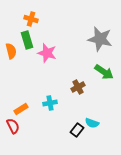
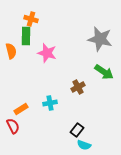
green rectangle: moved 1 px left, 4 px up; rotated 18 degrees clockwise
cyan semicircle: moved 8 px left, 22 px down
